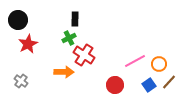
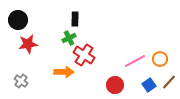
red star: rotated 18 degrees clockwise
orange circle: moved 1 px right, 5 px up
